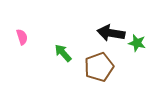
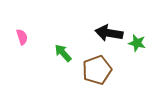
black arrow: moved 2 px left
brown pentagon: moved 2 px left, 3 px down
